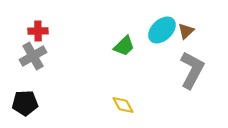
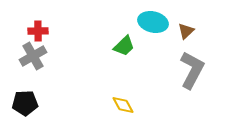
cyan ellipse: moved 9 px left, 8 px up; rotated 56 degrees clockwise
